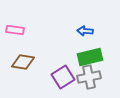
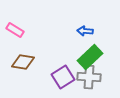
pink rectangle: rotated 24 degrees clockwise
green rectangle: rotated 30 degrees counterclockwise
gray cross: rotated 15 degrees clockwise
